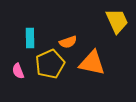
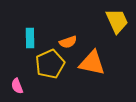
pink semicircle: moved 1 px left, 15 px down
